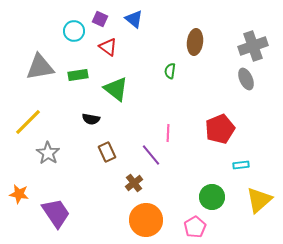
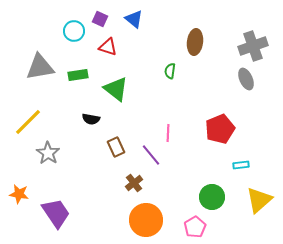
red triangle: rotated 18 degrees counterclockwise
brown rectangle: moved 9 px right, 5 px up
